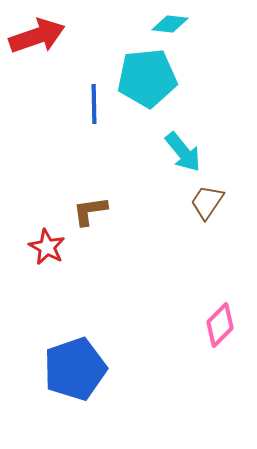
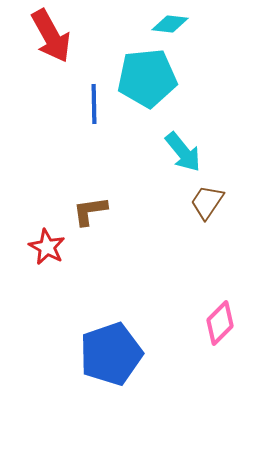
red arrow: moved 14 px right; rotated 80 degrees clockwise
pink diamond: moved 2 px up
blue pentagon: moved 36 px right, 15 px up
